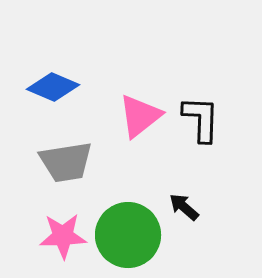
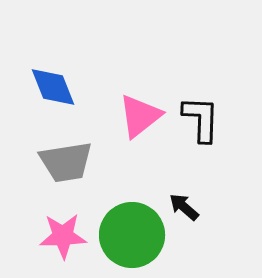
blue diamond: rotated 45 degrees clockwise
green circle: moved 4 px right
